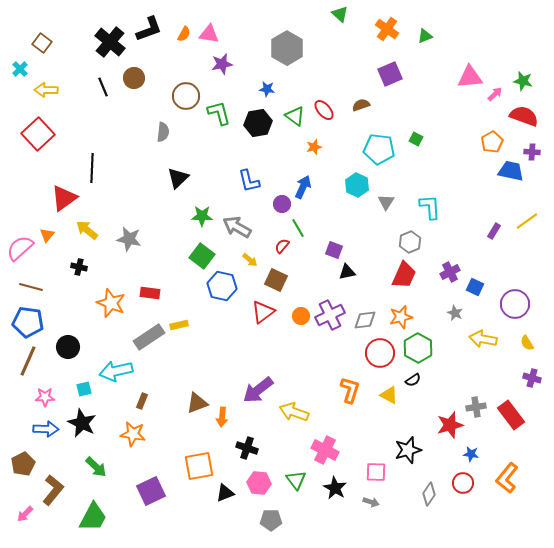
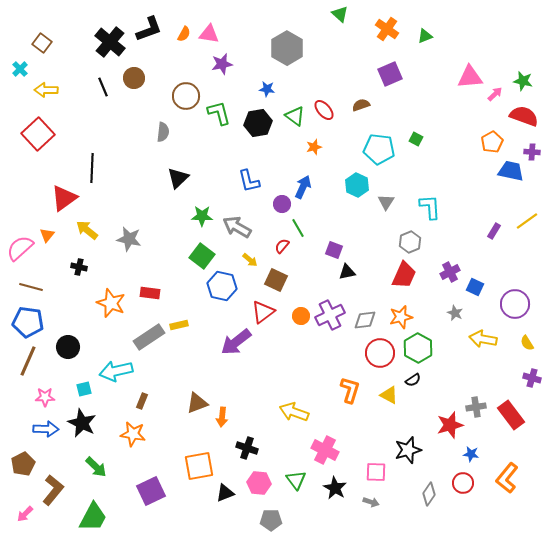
purple arrow at (258, 390): moved 22 px left, 48 px up
